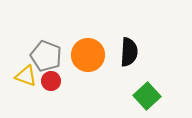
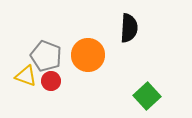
black semicircle: moved 24 px up
